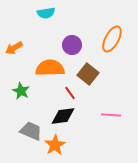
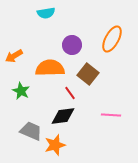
orange arrow: moved 8 px down
orange star: rotated 15 degrees clockwise
